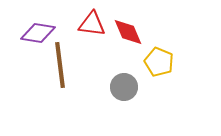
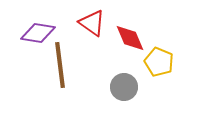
red triangle: moved 1 px up; rotated 28 degrees clockwise
red diamond: moved 2 px right, 6 px down
